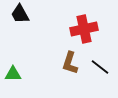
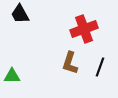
red cross: rotated 8 degrees counterclockwise
black line: rotated 72 degrees clockwise
green triangle: moved 1 px left, 2 px down
